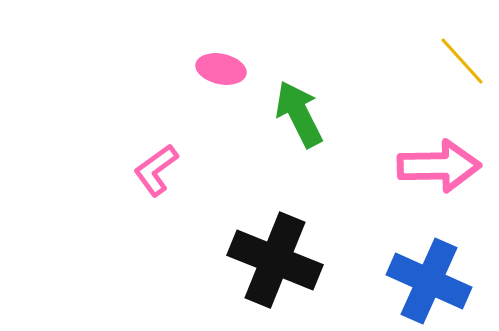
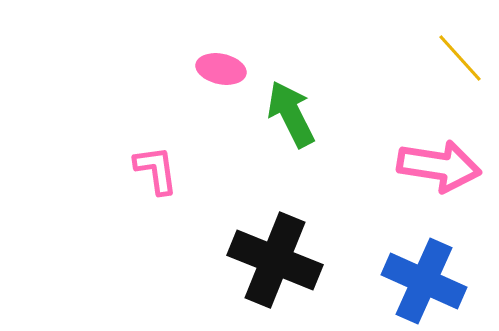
yellow line: moved 2 px left, 3 px up
green arrow: moved 8 px left
pink arrow: rotated 10 degrees clockwise
pink L-shape: rotated 118 degrees clockwise
blue cross: moved 5 px left
